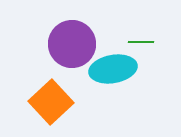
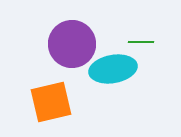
orange square: rotated 30 degrees clockwise
